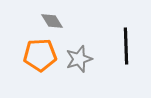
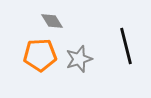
black line: rotated 12 degrees counterclockwise
